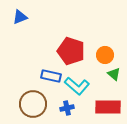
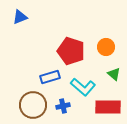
orange circle: moved 1 px right, 8 px up
blue rectangle: moved 1 px left, 1 px down; rotated 30 degrees counterclockwise
cyan L-shape: moved 6 px right, 1 px down
brown circle: moved 1 px down
blue cross: moved 4 px left, 2 px up
